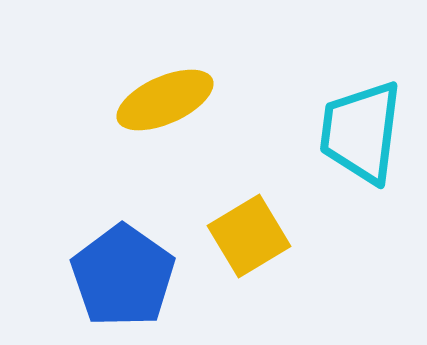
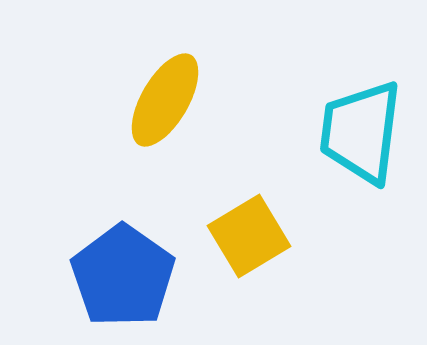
yellow ellipse: rotated 36 degrees counterclockwise
